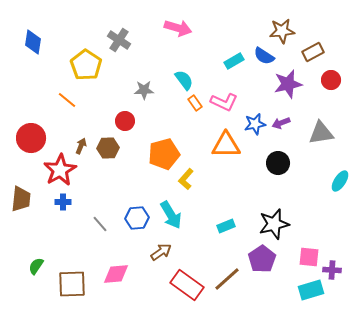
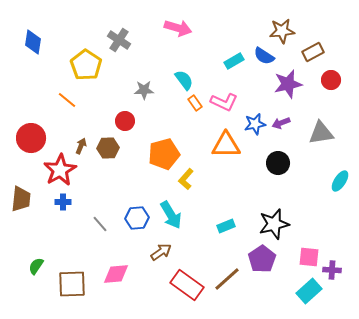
cyan rectangle at (311, 290): moved 2 px left, 1 px down; rotated 25 degrees counterclockwise
